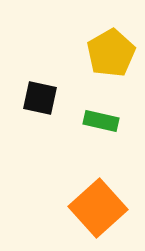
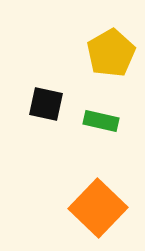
black square: moved 6 px right, 6 px down
orange square: rotated 4 degrees counterclockwise
